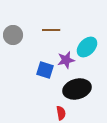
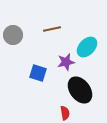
brown line: moved 1 px right, 1 px up; rotated 12 degrees counterclockwise
purple star: moved 2 px down
blue square: moved 7 px left, 3 px down
black ellipse: moved 3 px right, 1 px down; rotated 68 degrees clockwise
red semicircle: moved 4 px right
